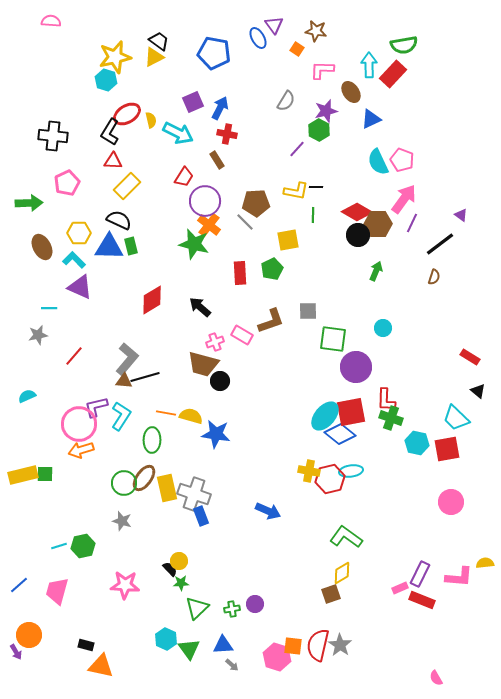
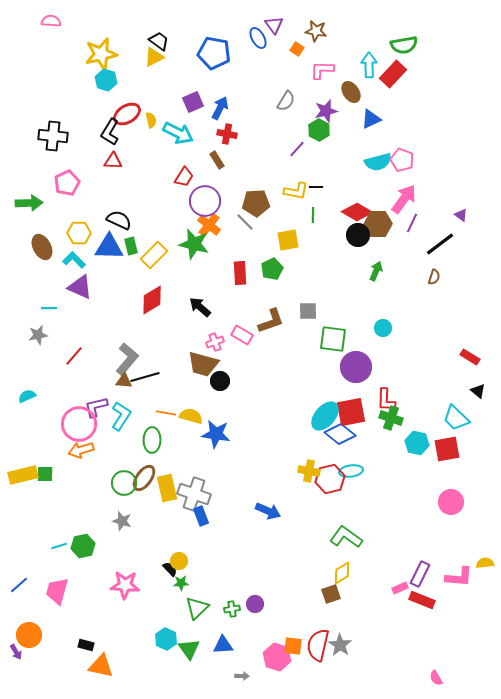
yellow star at (115, 57): moved 14 px left, 3 px up
cyan semicircle at (378, 162): rotated 80 degrees counterclockwise
yellow rectangle at (127, 186): moved 27 px right, 69 px down
gray arrow at (232, 665): moved 10 px right, 11 px down; rotated 40 degrees counterclockwise
